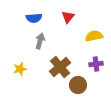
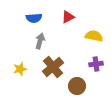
red triangle: rotated 24 degrees clockwise
yellow semicircle: rotated 24 degrees clockwise
brown cross: moved 7 px left
brown circle: moved 1 px left, 1 px down
